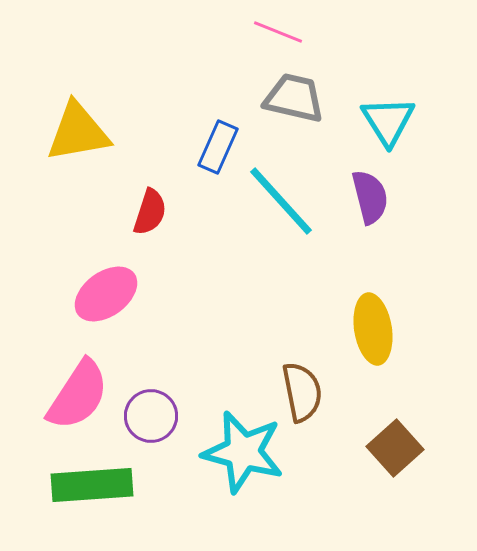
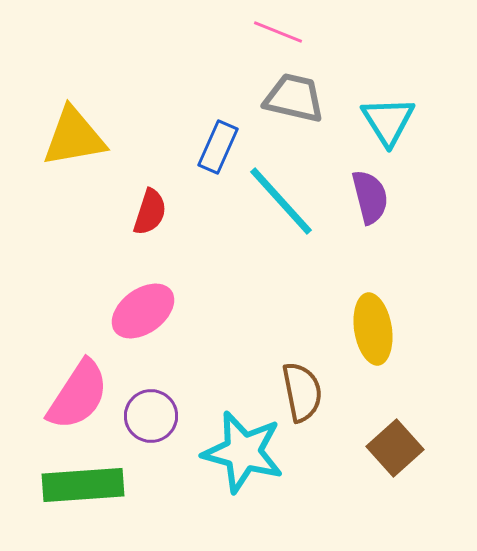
yellow triangle: moved 4 px left, 5 px down
pink ellipse: moved 37 px right, 17 px down
green rectangle: moved 9 px left
